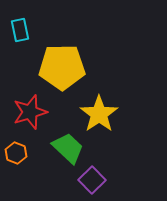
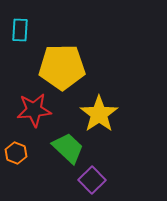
cyan rectangle: rotated 15 degrees clockwise
red star: moved 4 px right, 2 px up; rotated 12 degrees clockwise
